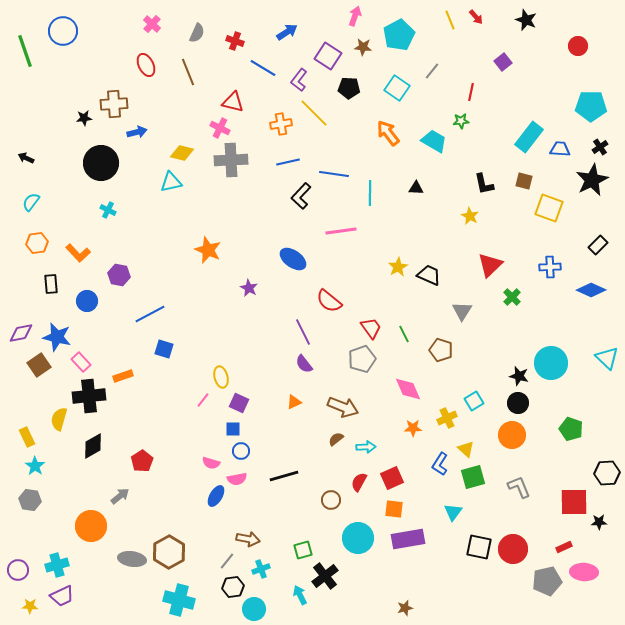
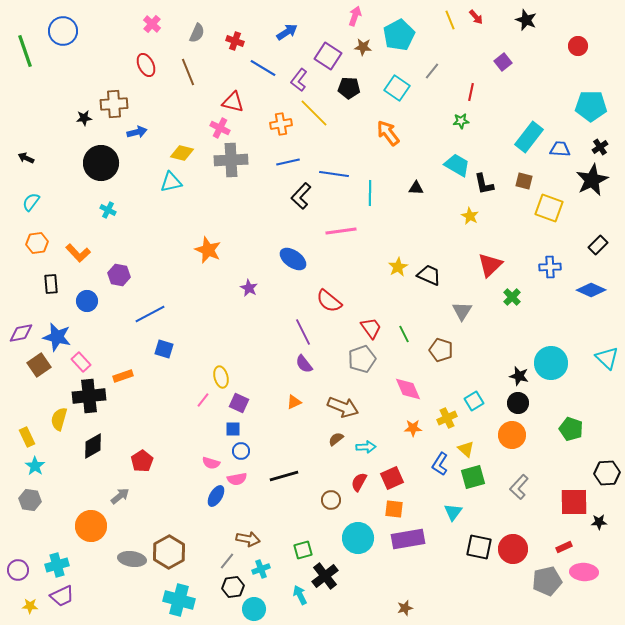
cyan trapezoid at (434, 141): moved 23 px right, 24 px down
gray L-shape at (519, 487): rotated 115 degrees counterclockwise
